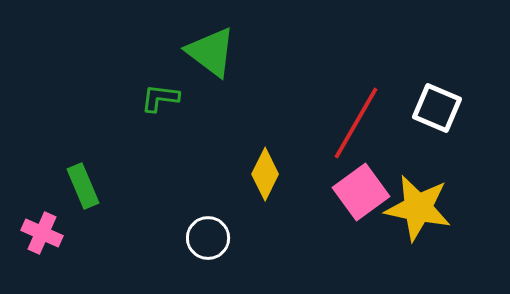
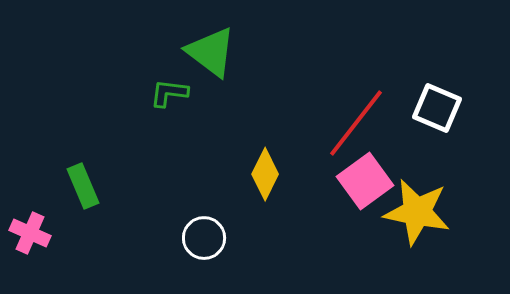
green L-shape: moved 9 px right, 5 px up
red line: rotated 8 degrees clockwise
pink square: moved 4 px right, 11 px up
yellow star: moved 1 px left, 4 px down
pink cross: moved 12 px left
white circle: moved 4 px left
